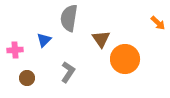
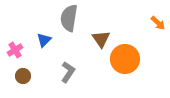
pink cross: rotated 28 degrees counterclockwise
brown circle: moved 4 px left, 2 px up
